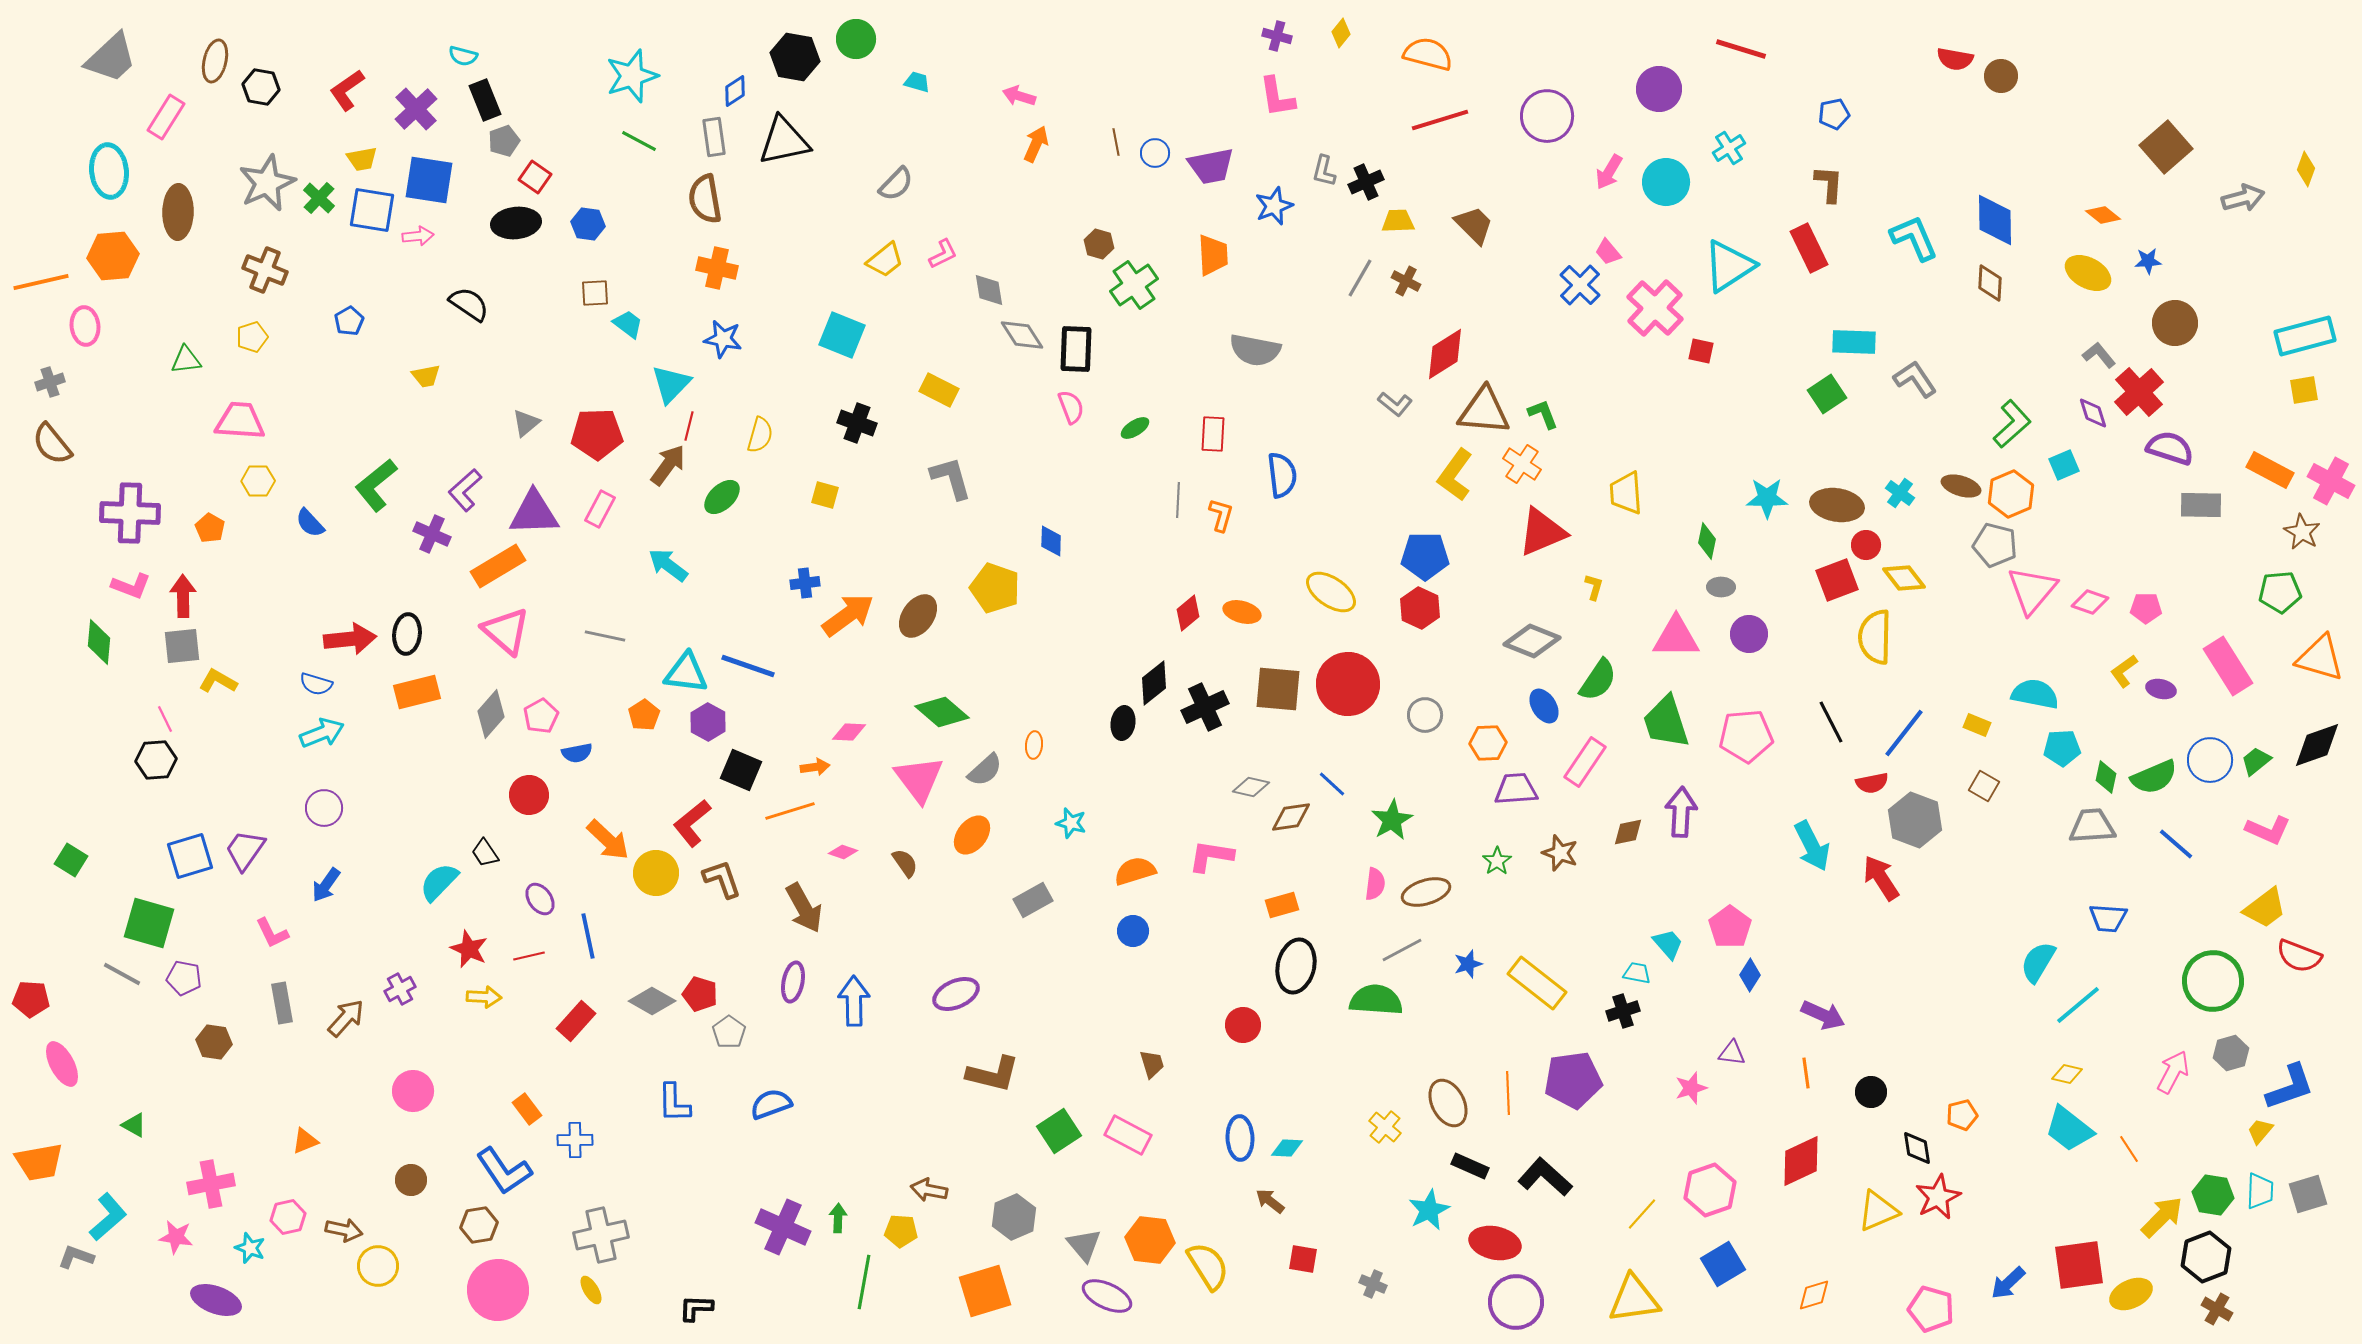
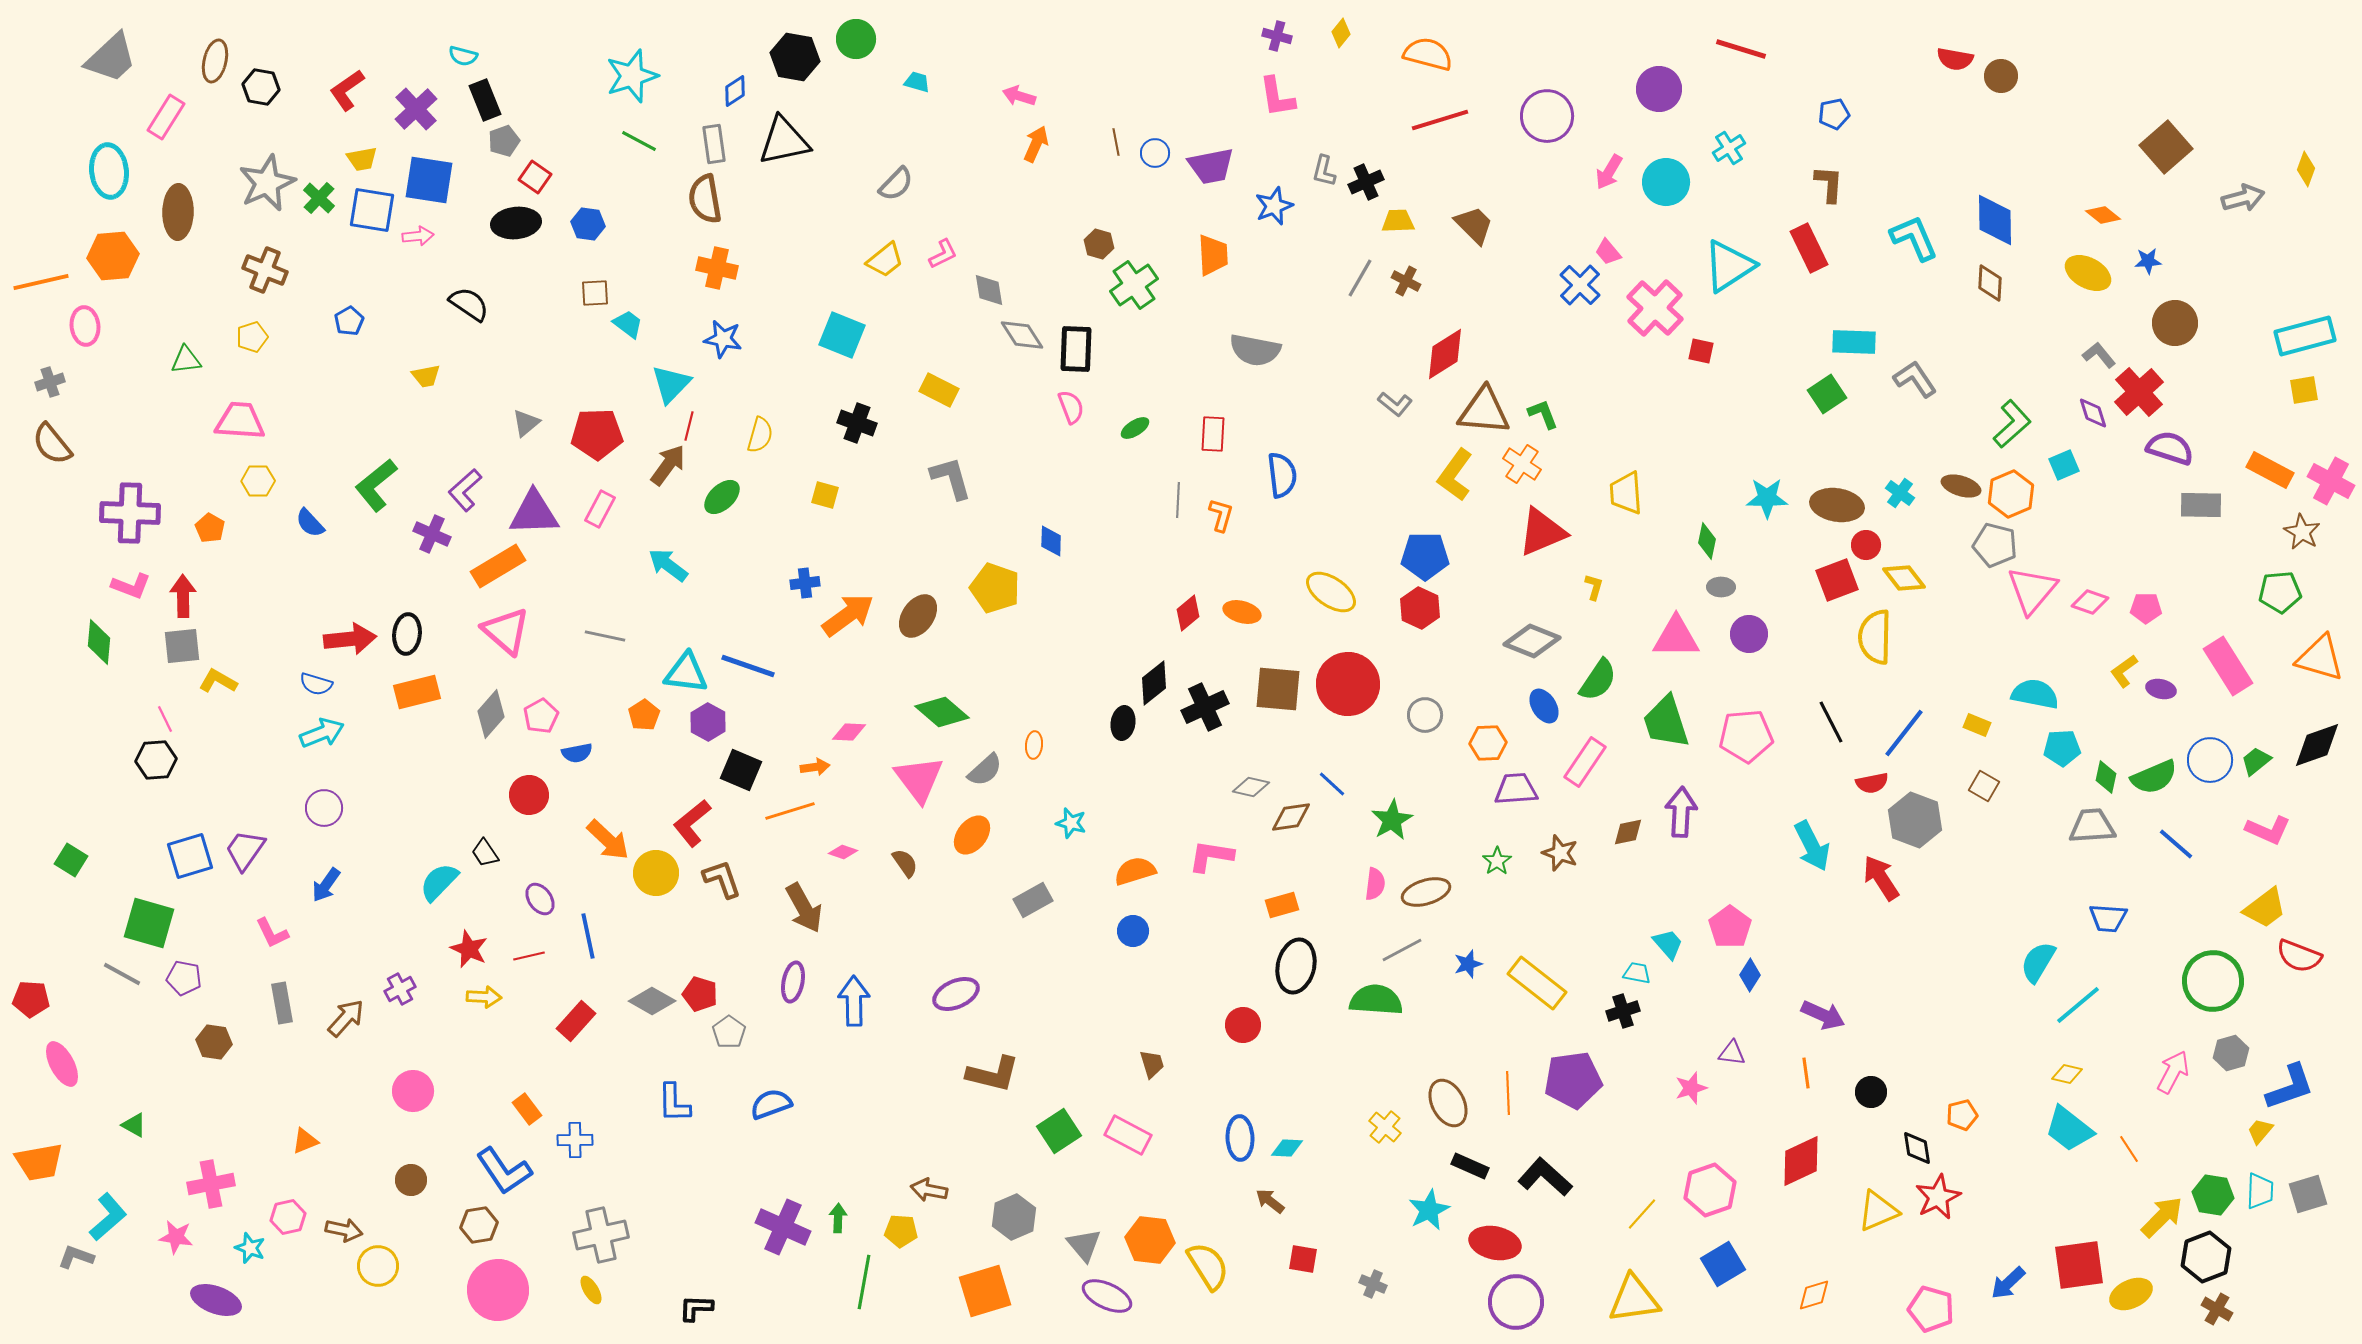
gray rectangle at (714, 137): moved 7 px down
